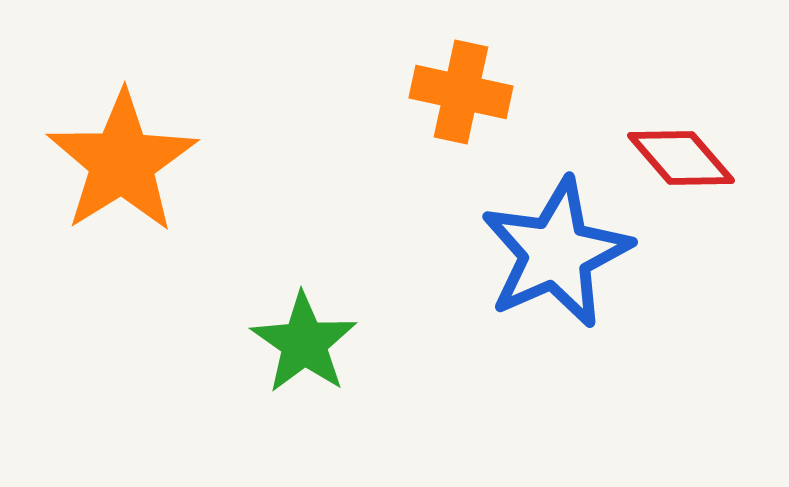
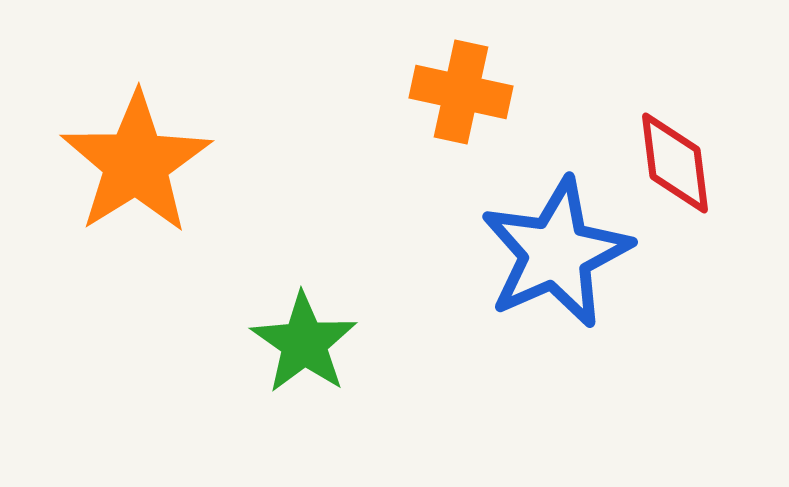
red diamond: moved 6 px left, 5 px down; rotated 34 degrees clockwise
orange star: moved 14 px right, 1 px down
